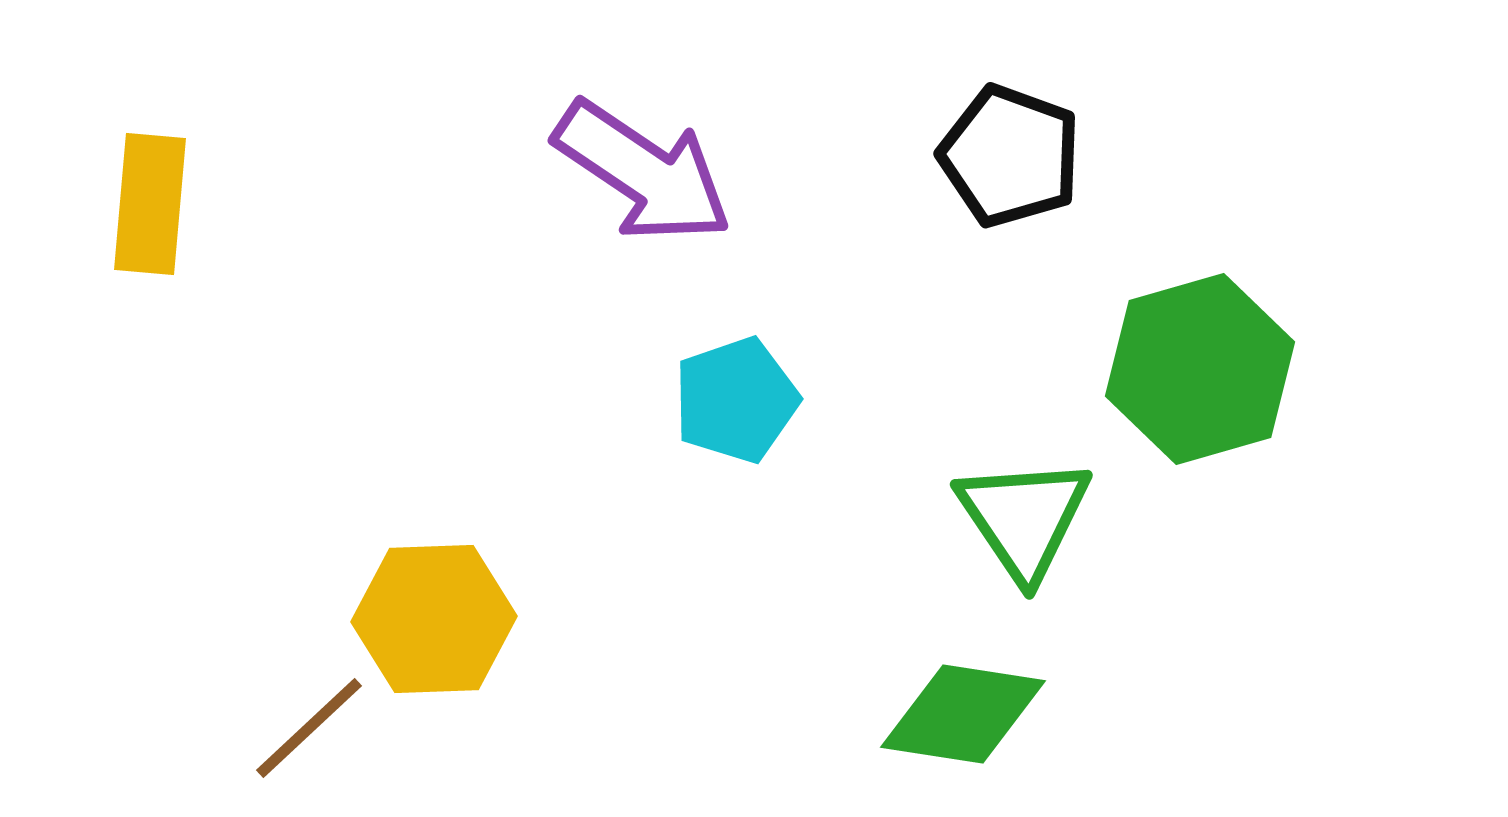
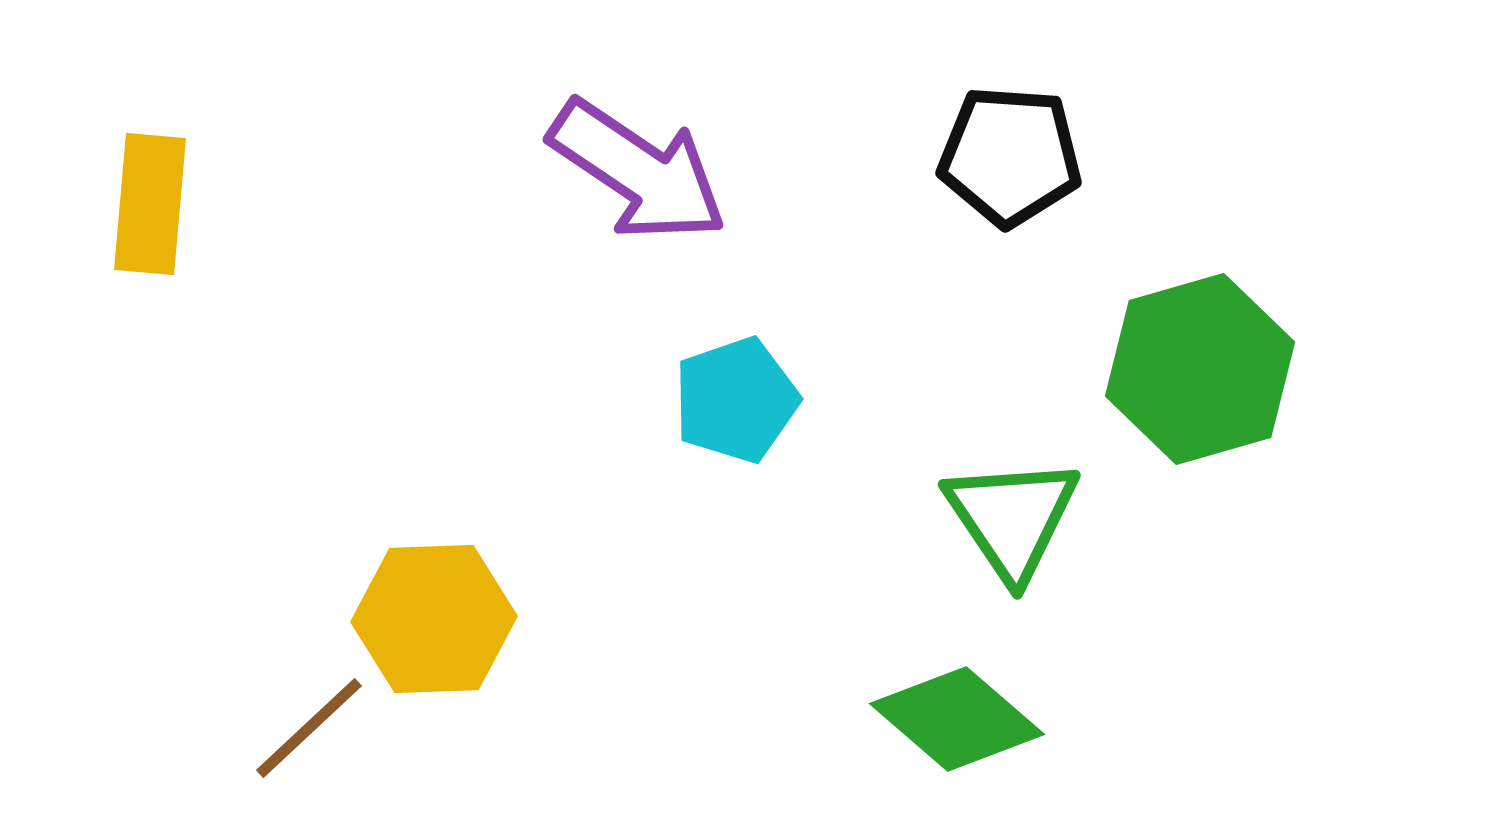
black pentagon: rotated 16 degrees counterclockwise
purple arrow: moved 5 px left, 1 px up
green triangle: moved 12 px left
green diamond: moved 6 px left, 5 px down; rotated 32 degrees clockwise
